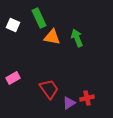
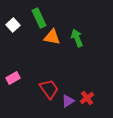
white square: rotated 24 degrees clockwise
red cross: rotated 24 degrees counterclockwise
purple triangle: moved 1 px left, 2 px up
